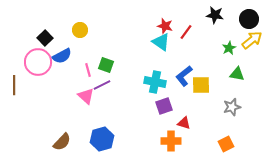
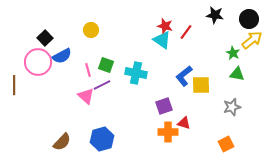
yellow circle: moved 11 px right
cyan triangle: moved 1 px right, 2 px up
green star: moved 4 px right, 5 px down; rotated 16 degrees counterclockwise
cyan cross: moved 19 px left, 9 px up
orange cross: moved 3 px left, 9 px up
